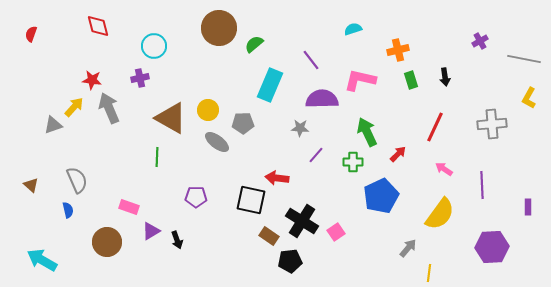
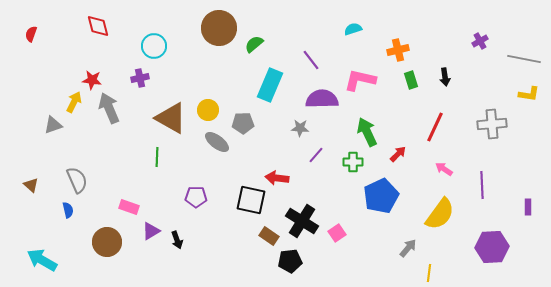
yellow L-shape at (529, 98): moved 4 px up; rotated 110 degrees counterclockwise
yellow arrow at (74, 107): moved 5 px up; rotated 15 degrees counterclockwise
pink square at (336, 232): moved 1 px right, 1 px down
